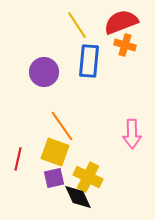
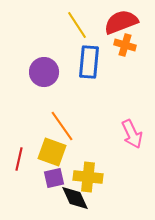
blue rectangle: moved 1 px down
pink arrow: rotated 24 degrees counterclockwise
yellow square: moved 3 px left
red line: moved 1 px right
yellow cross: rotated 20 degrees counterclockwise
black diamond: moved 3 px left, 1 px down
